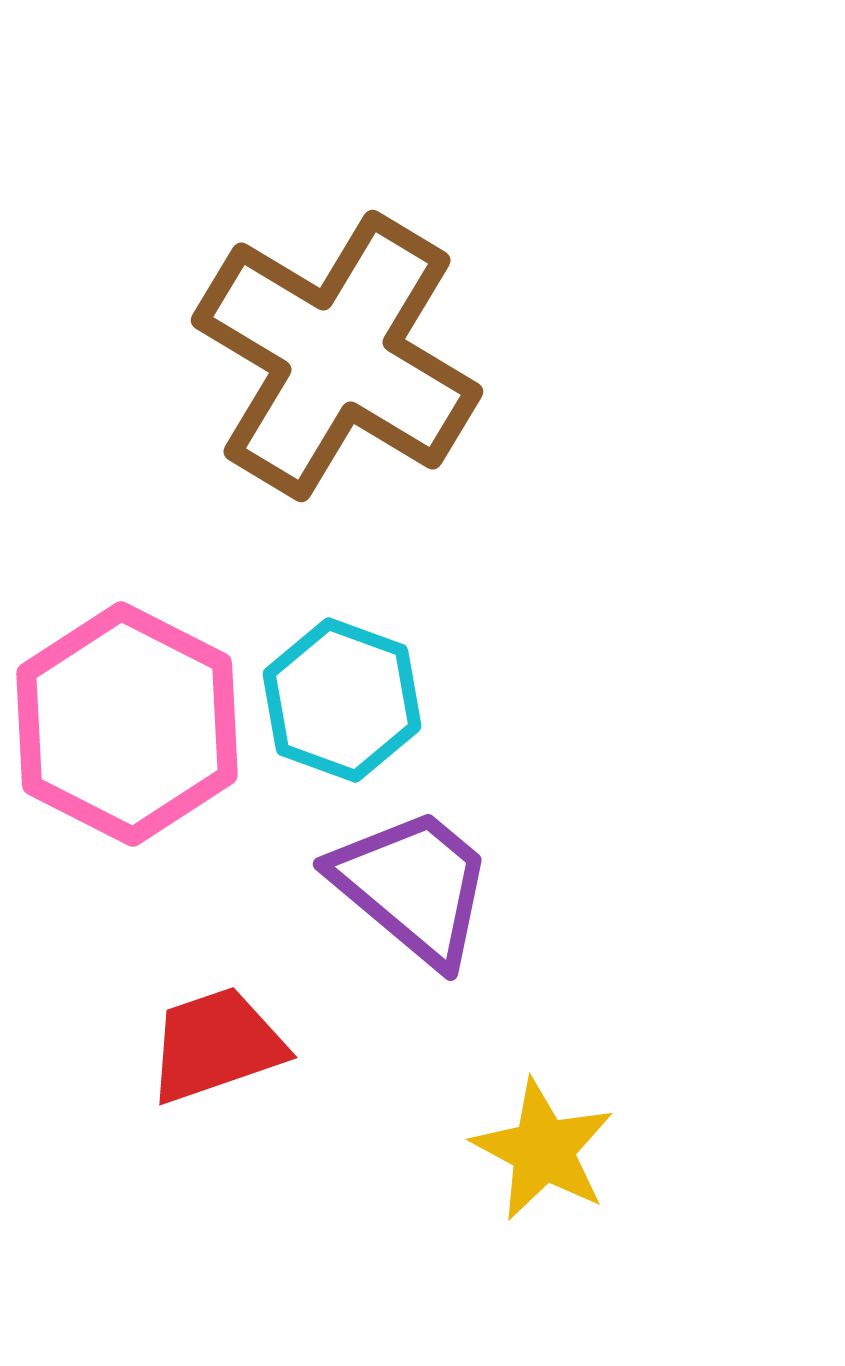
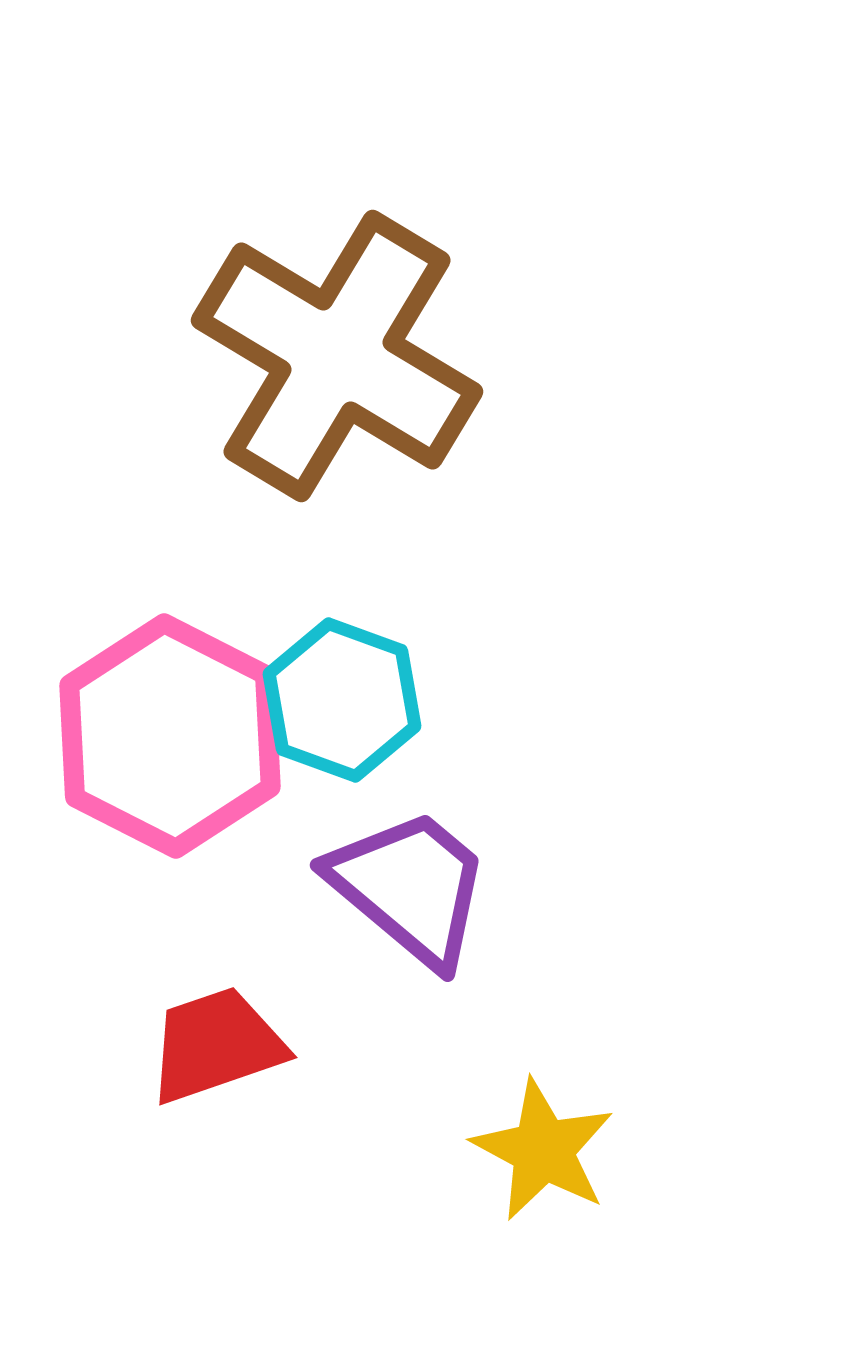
pink hexagon: moved 43 px right, 12 px down
purple trapezoid: moved 3 px left, 1 px down
